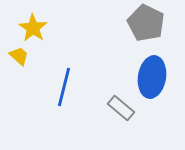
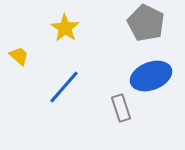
yellow star: moved 32 px right
blue ellipse: moved 1 px left, 1 px up; rotated 60 degrees clockwise
blue line: rotated 27 degrees clockwise
gray rectangle: rotated 32 degrees clockwise
